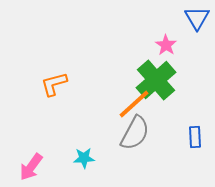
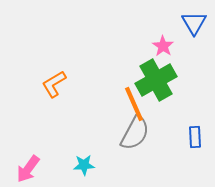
blue triangle: moved 3 px left, 5 px down
pink star: moved 3 px left, 1 px down
green cross: rotated 12 degrees clockwise
orange L-shape: rotated 16 degrees counterclockwise
orange line: rotated 72 degrees counterclockwise
cyan star: moved 7 px down
pink arrow: moved 3 px left, 2 px down
